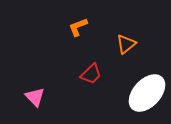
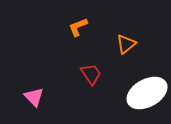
red trapezoid: rotated 80 degrees counterclockwise
white ellipse: rotated 18 degrees clockwise
pink triangle: moved 1 px left
